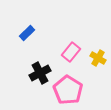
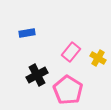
blue rectangle: rotated 35 degrees clockwise
black cross: moved 3 px left, 2 px down
